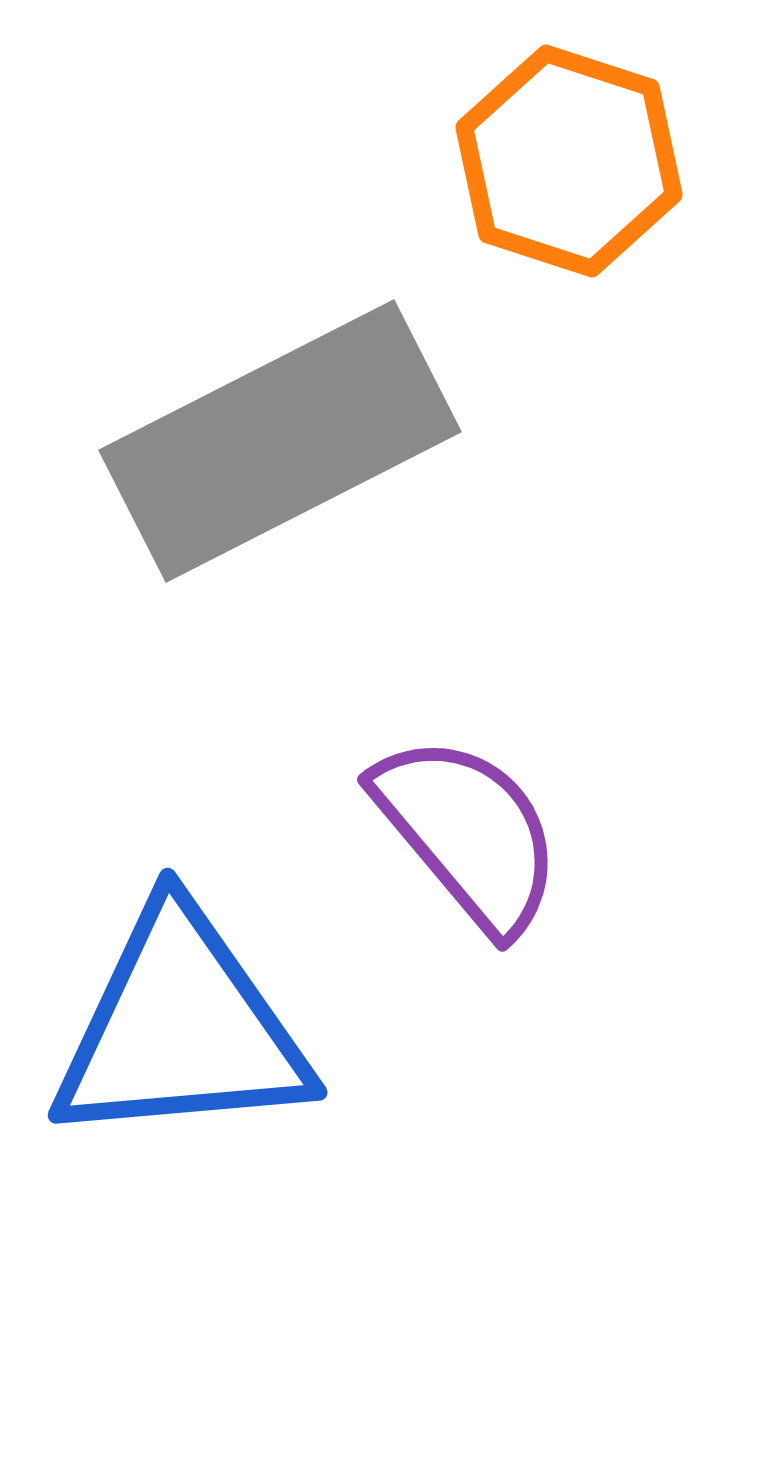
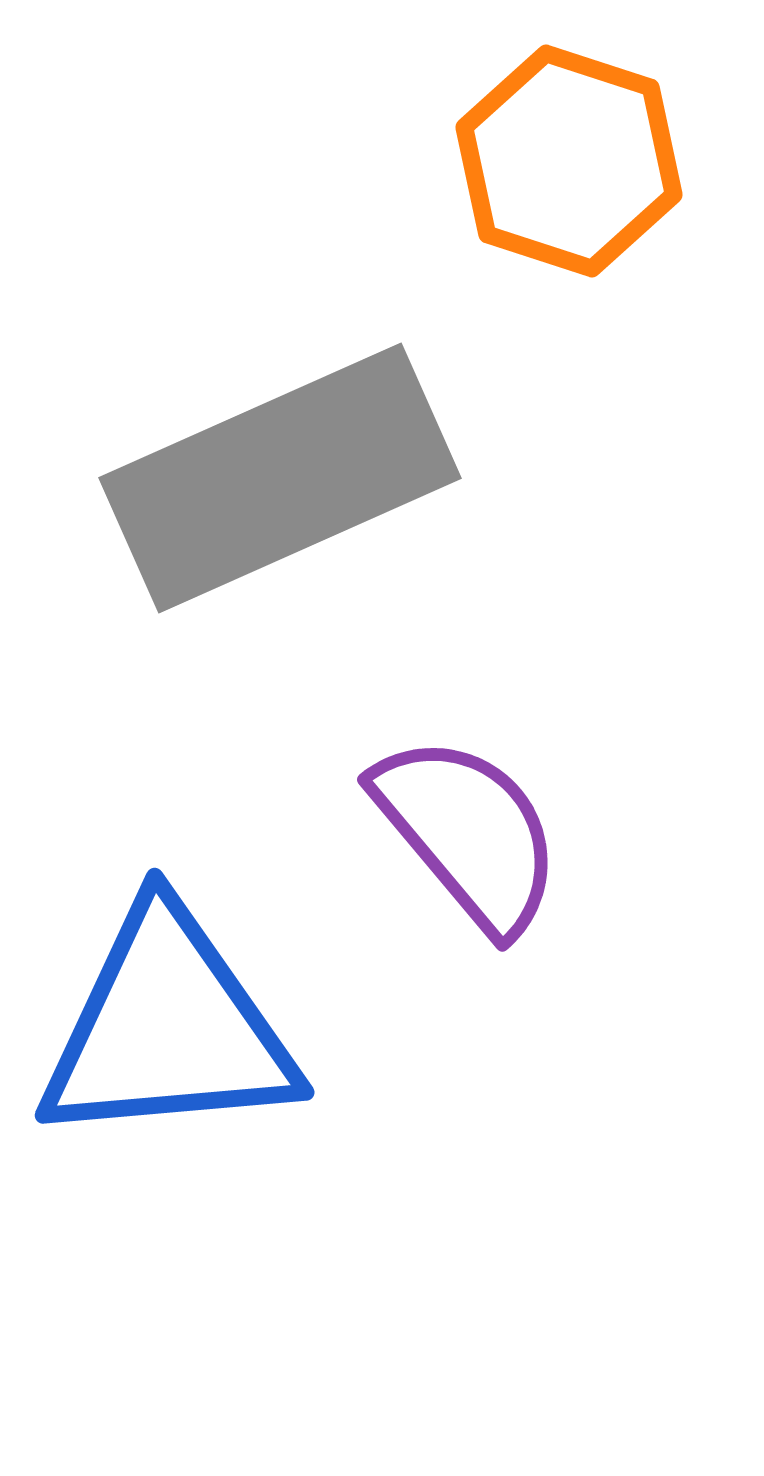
gray rectangle: moved 37 px down; rotated 3 degrees clockwise
blue triangle: moved 13 px left
